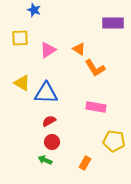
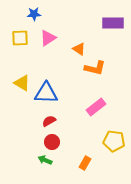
blue star: moved 4 px down; rotated 24 degrees counterclockwise
pink triangle: moved 12 px up
orange L-shape: rotated 45 degrees counterclockwise
pink rectangle: rotated 48 degrees counterclockwise
